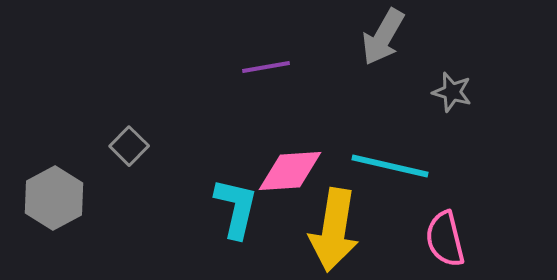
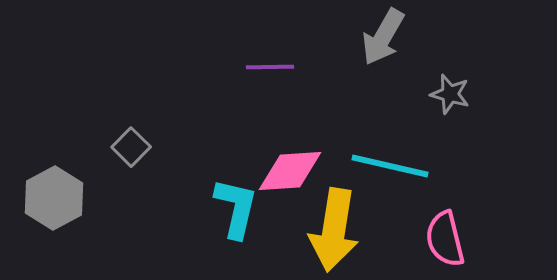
purple line: moved 4 px right; rotated 9 degrees clockwise
gray star: moved 2 px left, 2 px down
gray square: moved 2 px right, 1 px down
